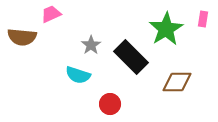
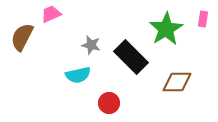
brown semicircle: rotated 112 degrees clockwise
gray star: rotated 24 degrees counterclockwise
cyan semicircle: rotated 30 degrees counterclockwise
red circle: moved 1 px left, 1 px up
